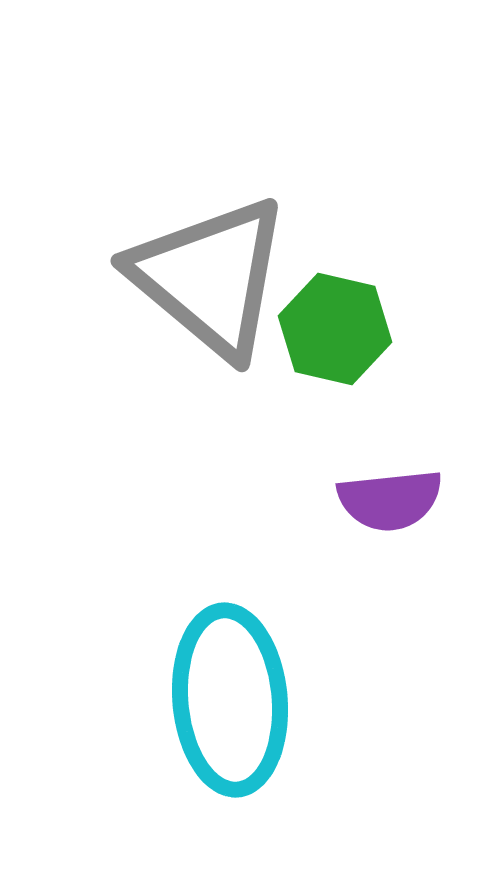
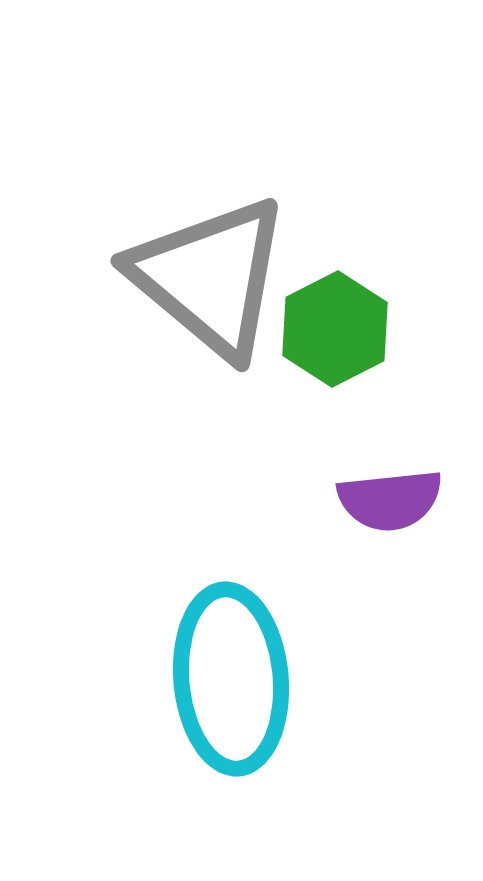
green hexagon: rotated 20 degrees clockwise
cyan ellipse: moved 1 px right, 21 px up
